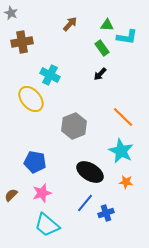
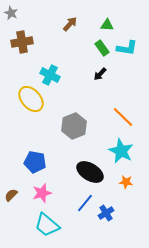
cyan L-shape: moved 11 px down
blue cross: rotated 14 degrees counterclockwise
